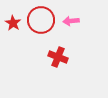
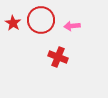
pink arrow: moved 1 px right, 5 px down
